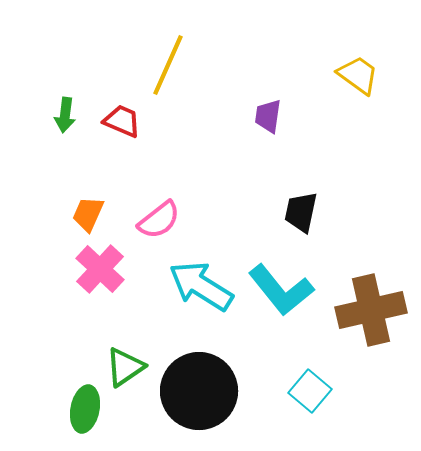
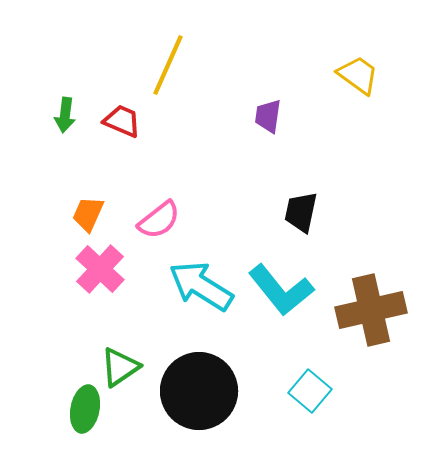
green triangle: moved 5 px left
